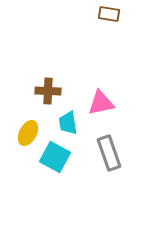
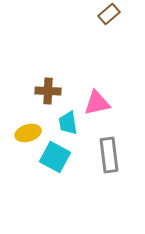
brown rectangle: rotated 50 degrees counterclockwise
pink triangle: moved 4 px left
yellow ellipse: rotated 45 degrees clockwise
gray rectangle: moved 2 px down; rotated 12 degrees clockwise
